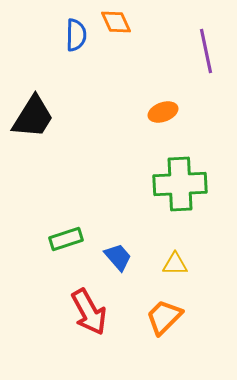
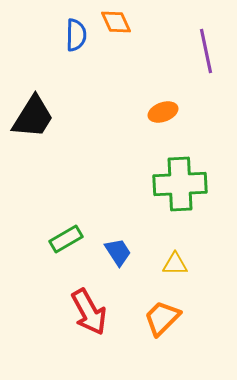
green rectangle: rotated 12 degrees counterclockwise
blue trapezoid: moved 5 px up; rotated 8 degrees clockwise
orange trapezoid: moved 2 px left, 1 px down
